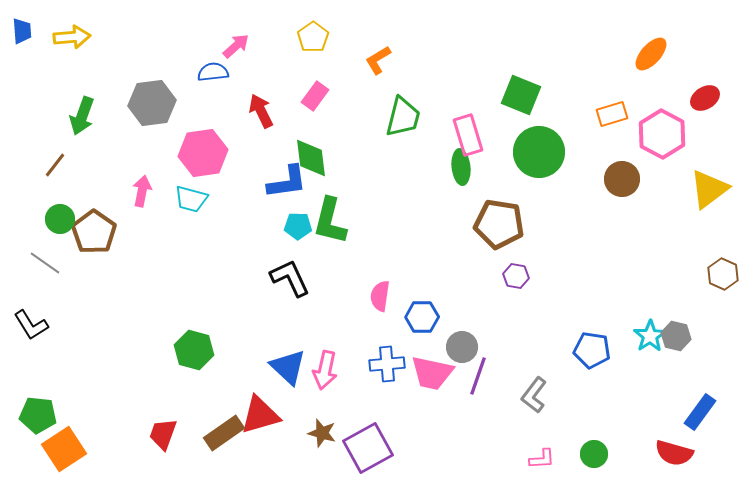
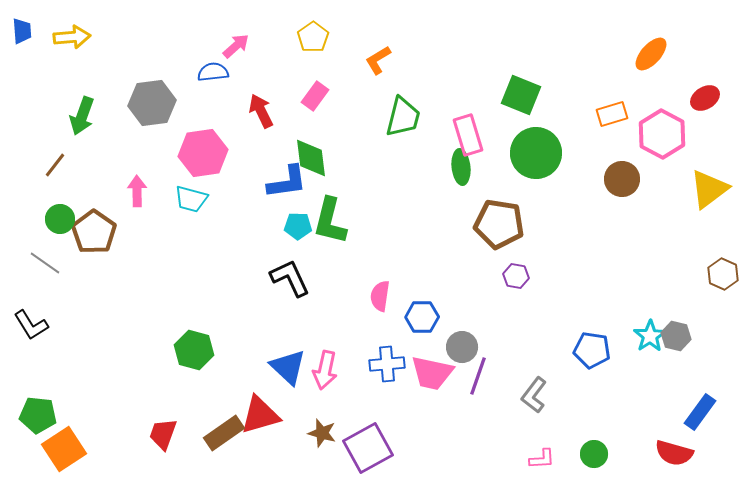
green circle at (539, 152): moved 3 px left, 1 px down
pink arrow at (142, 191): moved 5 px left; rotated 12 degrees counterclockwise
